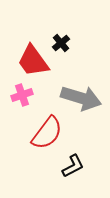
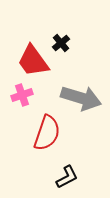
red semicircle: rotated 18 degrees counterclockwise
black L-shape: moved 6 px left, 11 px down
